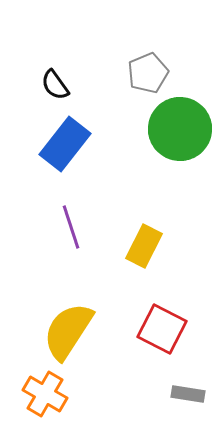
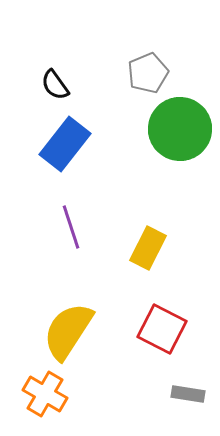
yellow rectangle: moved 4 px right, 2 px down
